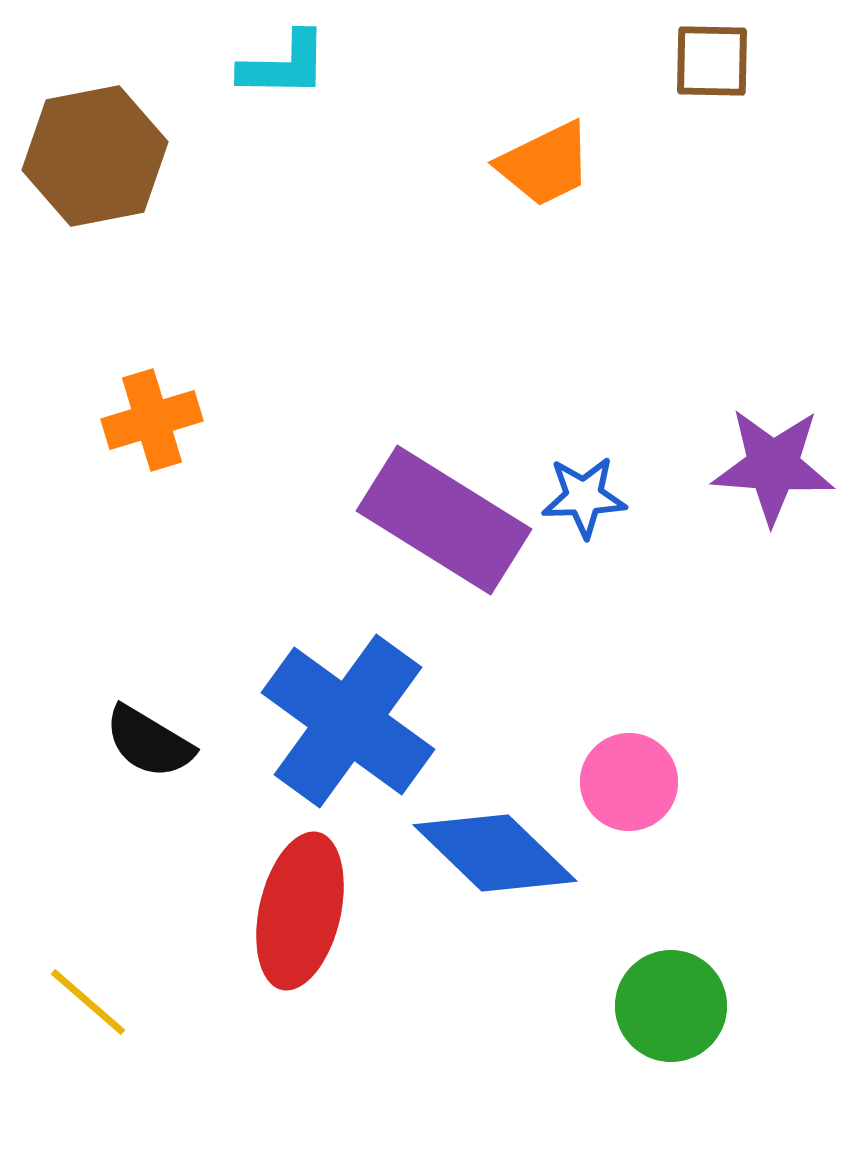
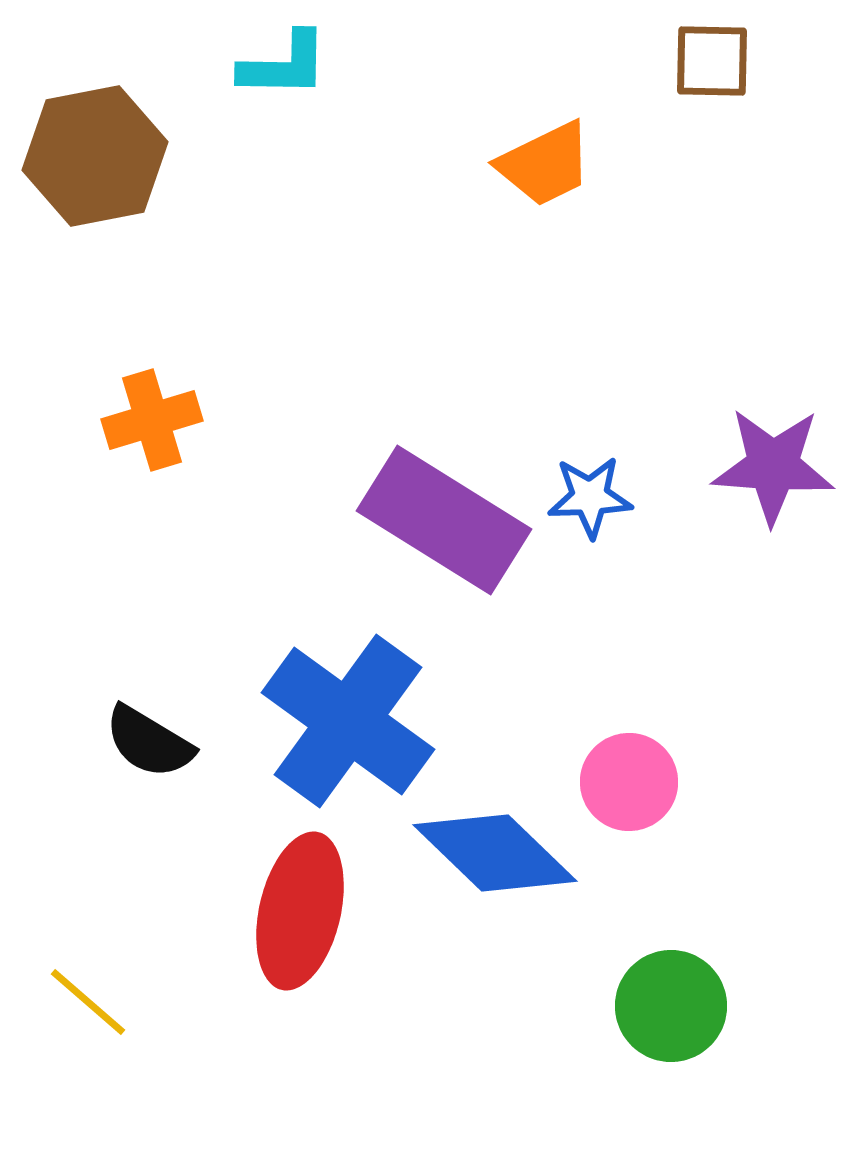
blue star: moved 6 px right
